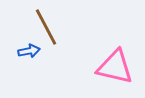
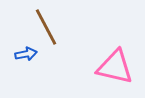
blue arrow: moved 3 px left, 3 px down
